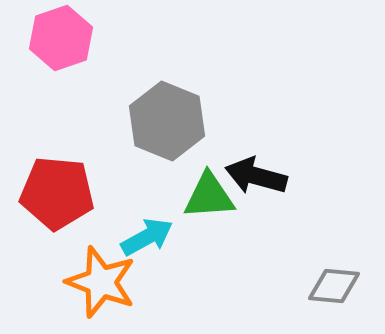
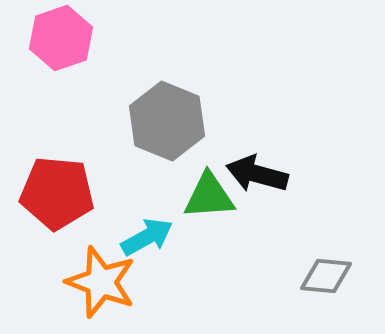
black arrow: moved 1 px right, 2 px up
gray diamond: moved 8 px left, 10 px up
